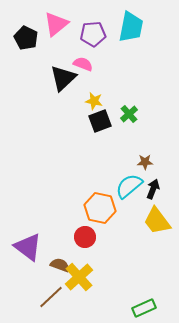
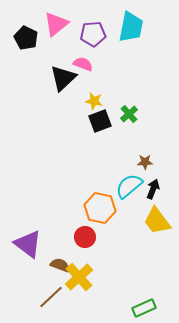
purple triangle: moved 3 px up
